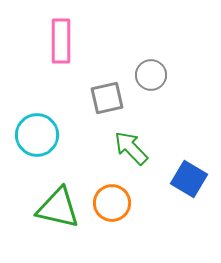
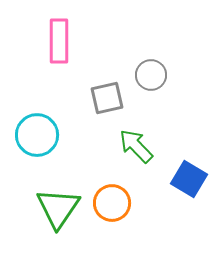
pink rectangle: moved 2 px left
green arrow: moved 5 px right, 2 px up
green triangle: rotated 51 degrees clockwise
